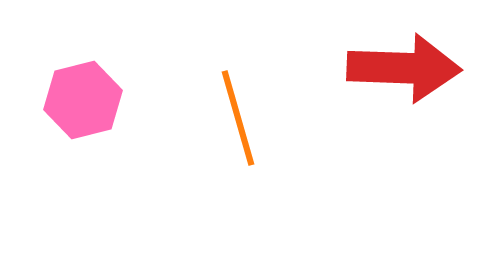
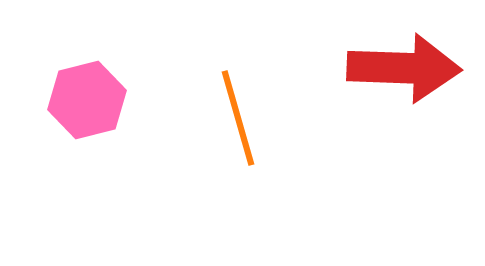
pink hexagon: moved 4 px right
